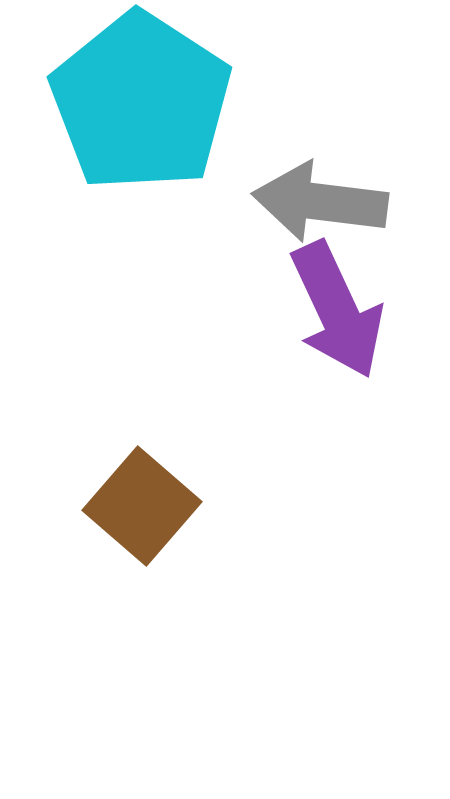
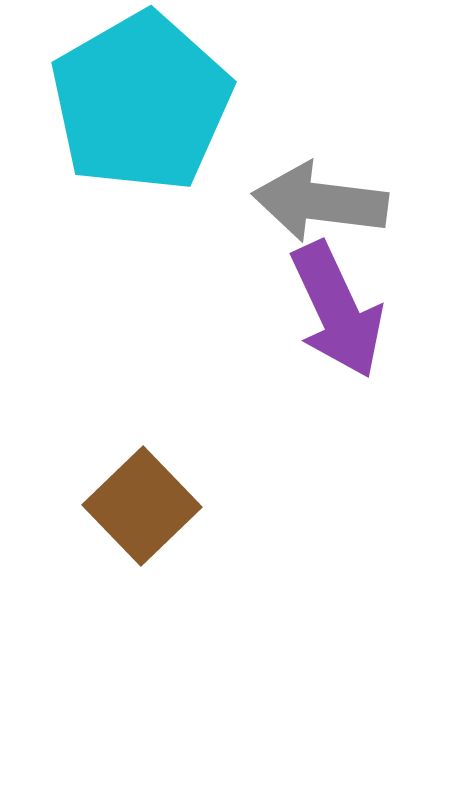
cyan pentagon: rotated 9 degrees clockwise
brown square: rotated 5 degrees clockwise
